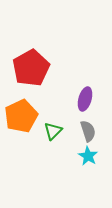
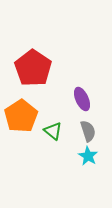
red pentagon: moved 2 px right; rotated 9 degrees counterclockwise
purple ellipse: moved 3 px left; rotated 40 degrees counterclockwise
orange pentagon: rotated 8 degrees counterclockwise
green triangle: rotated 36 degrees counterclockwise
